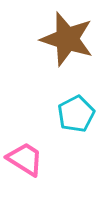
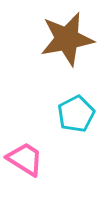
brown star: rotated 28 degrees counterclockwise
